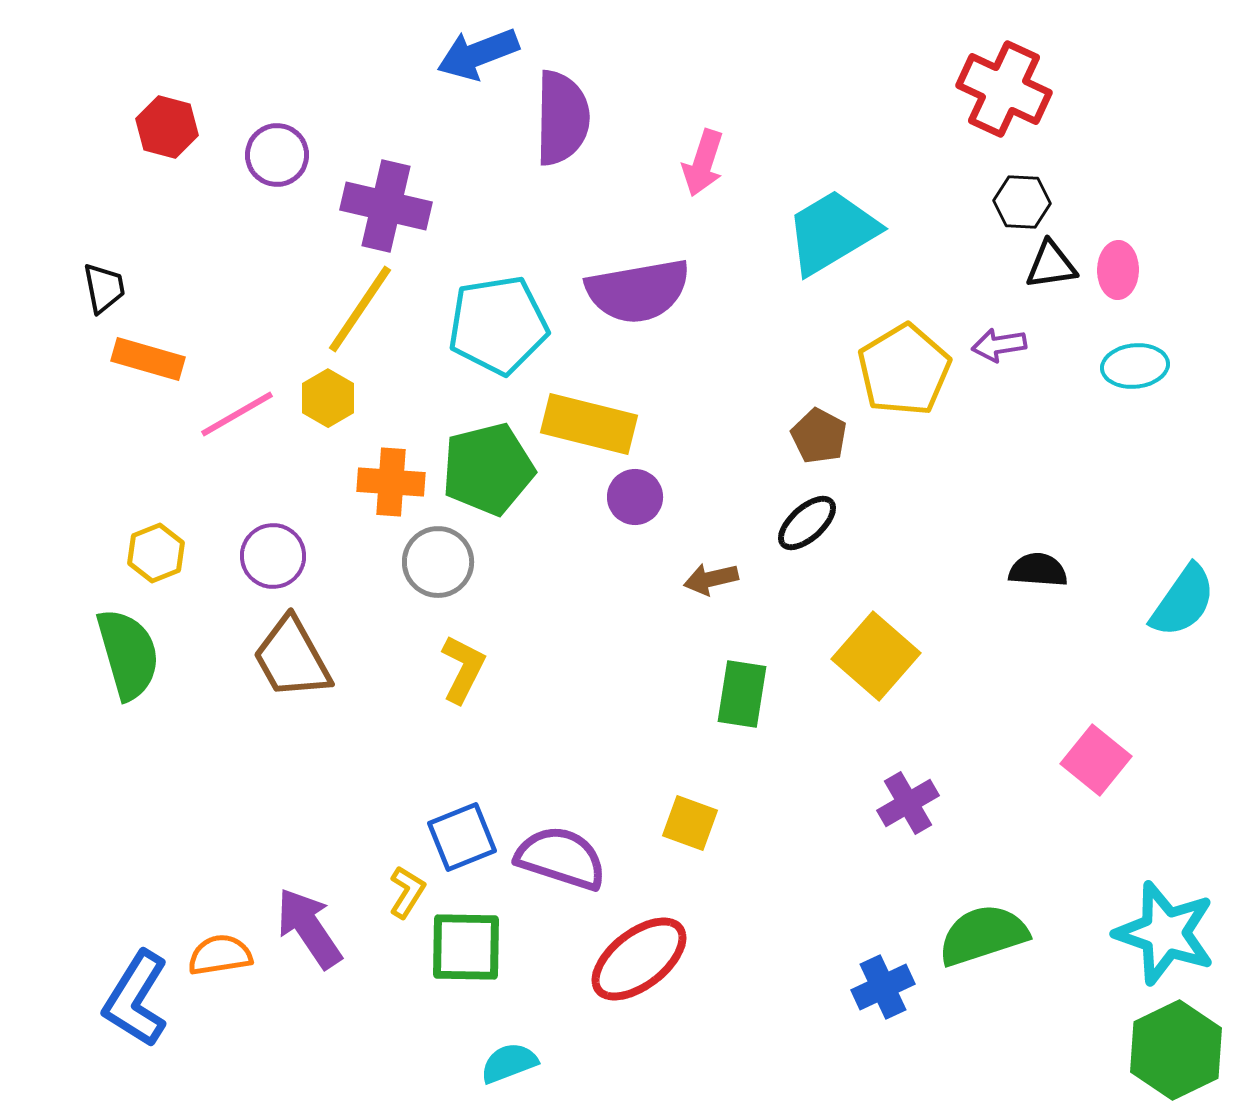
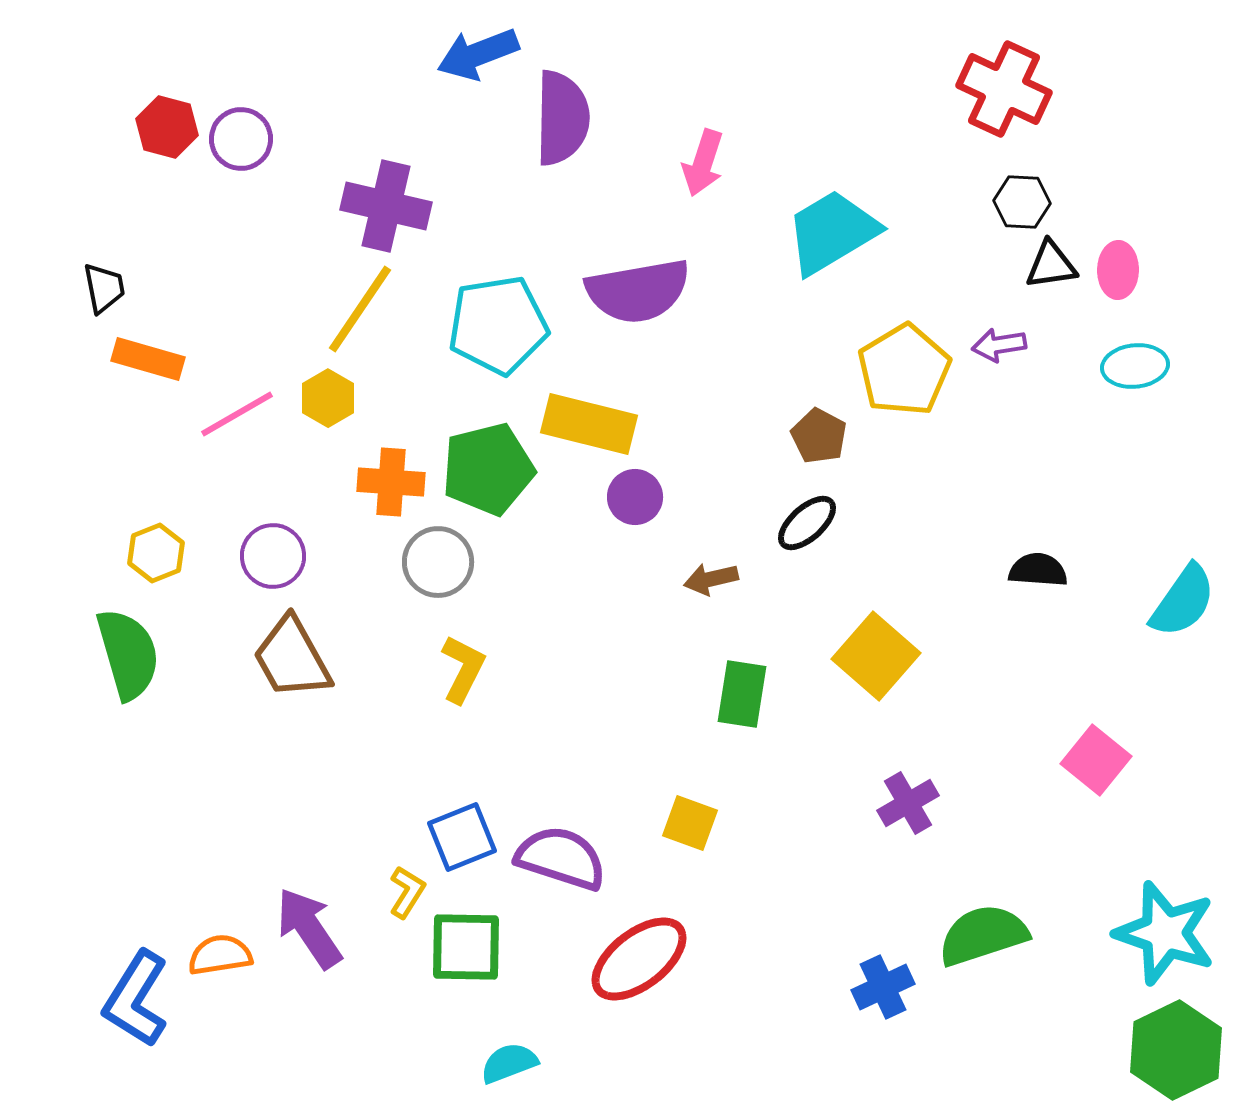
purple circle at (277, 155): moved 36 px left, 16 px up
